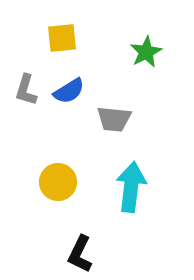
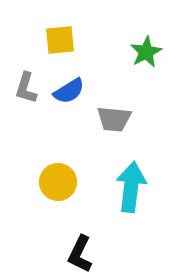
yellow square: moved 2 px left, 2 px down
gray L-shape: moved 2 px up
